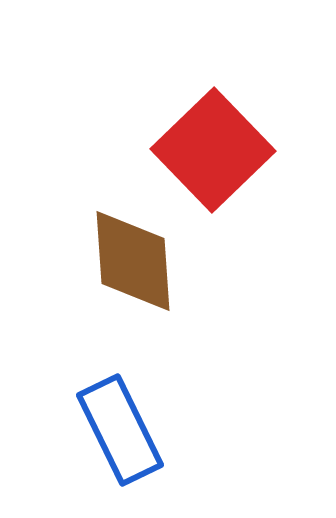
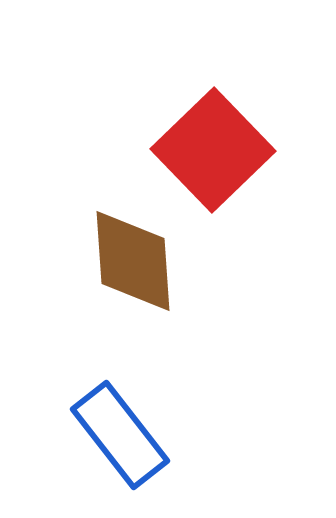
blue rectangle: moved 5 px down; rotated 12 degrees counterclockwise
